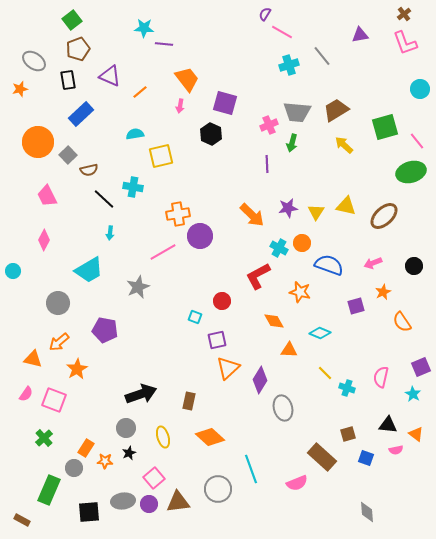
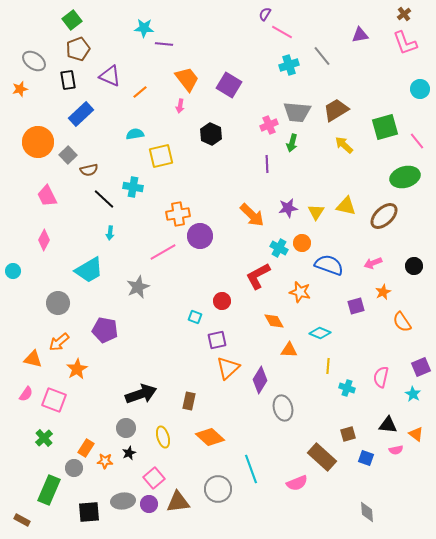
purple square at (225, 103): moved 4 px right, 18 px up; rotated 15 degrees clockwise
green ellipse at (411, 172): moved 6 px left, 5 px down
yellow line at (325, 373): moved 3 px right, 7 px up; rotated 49 degrees clockwise
